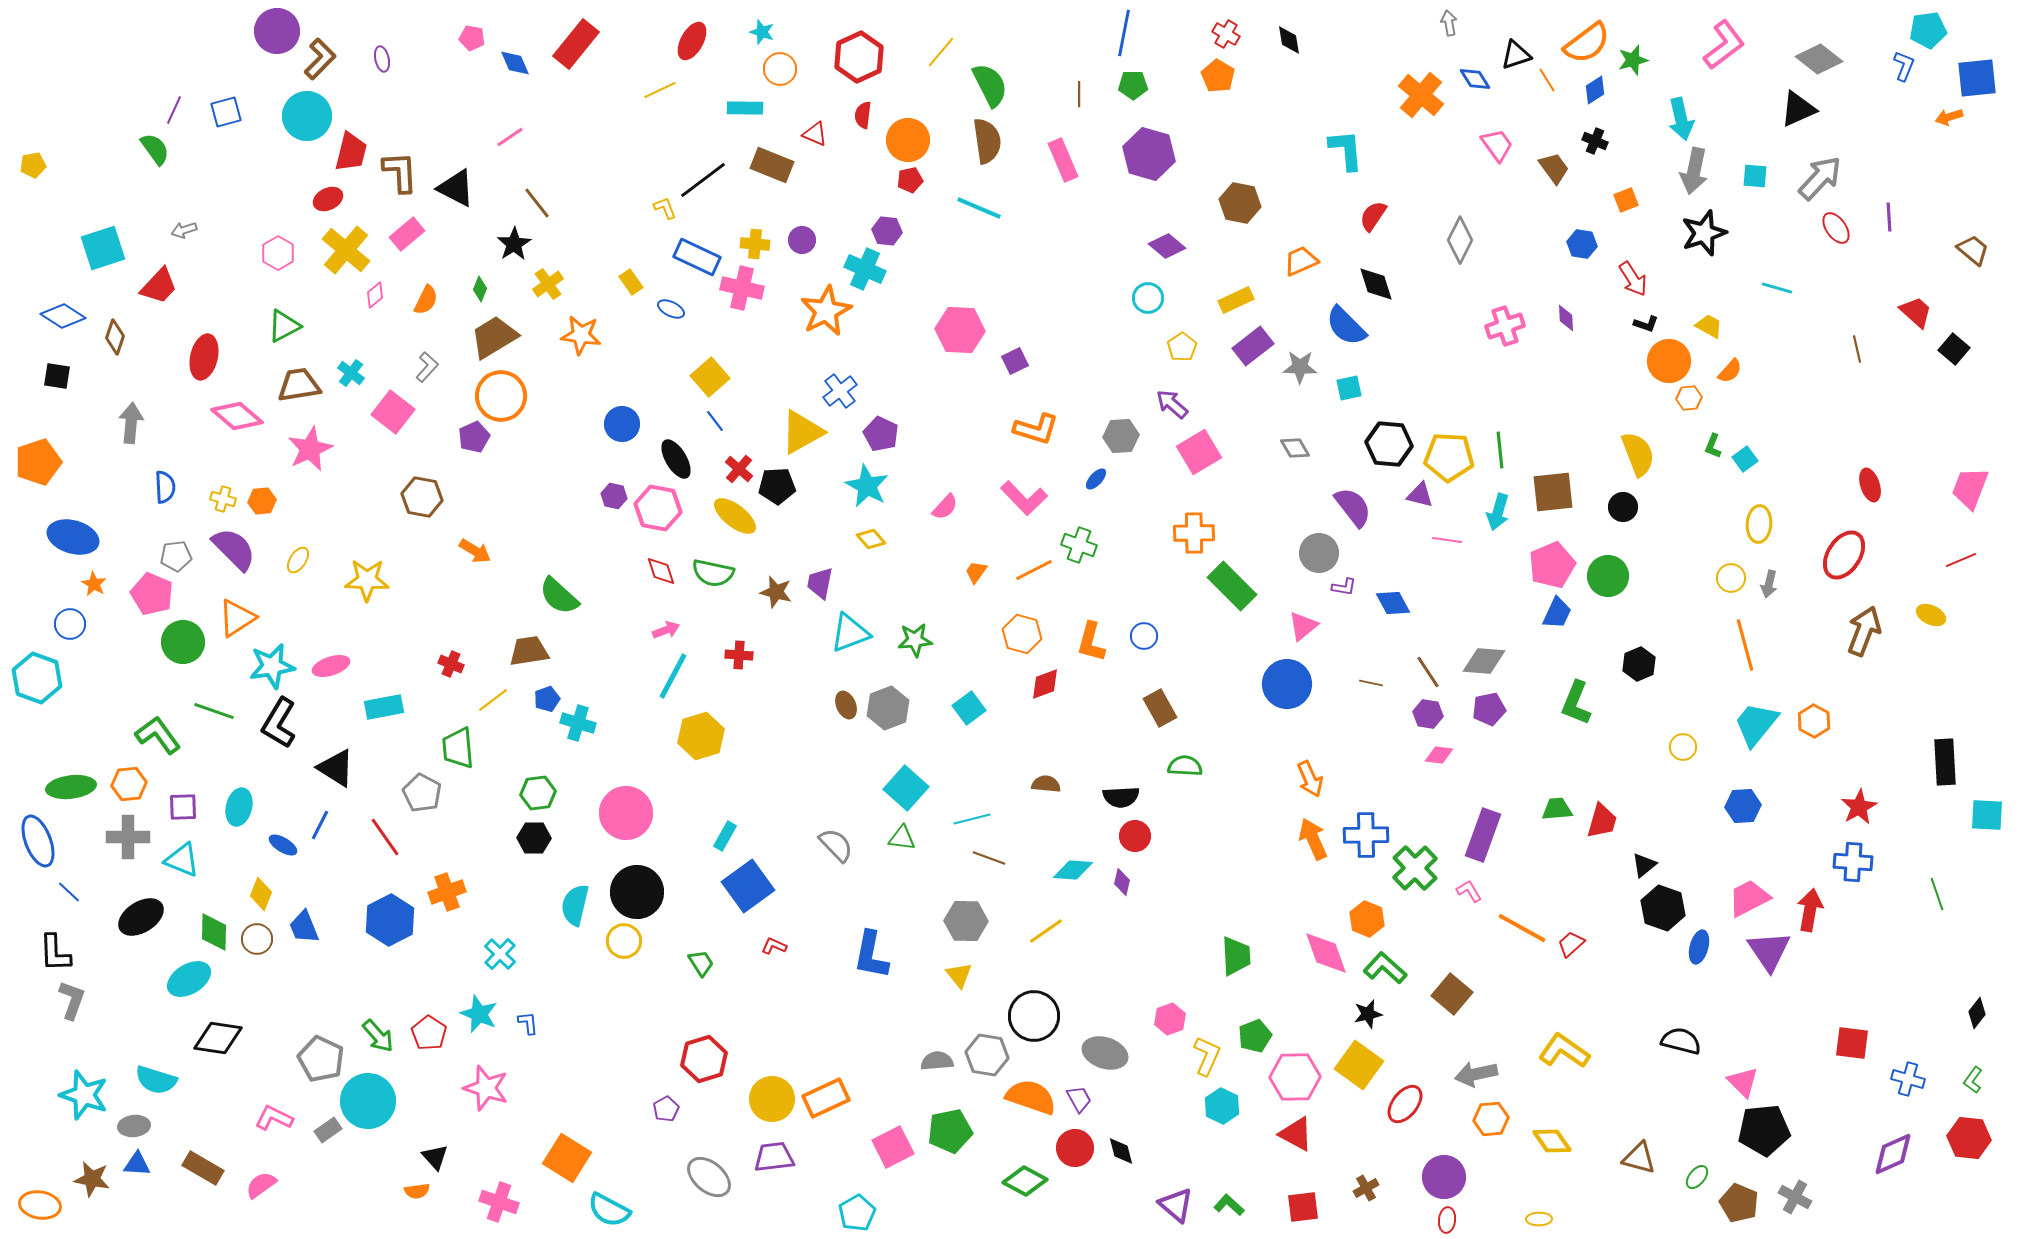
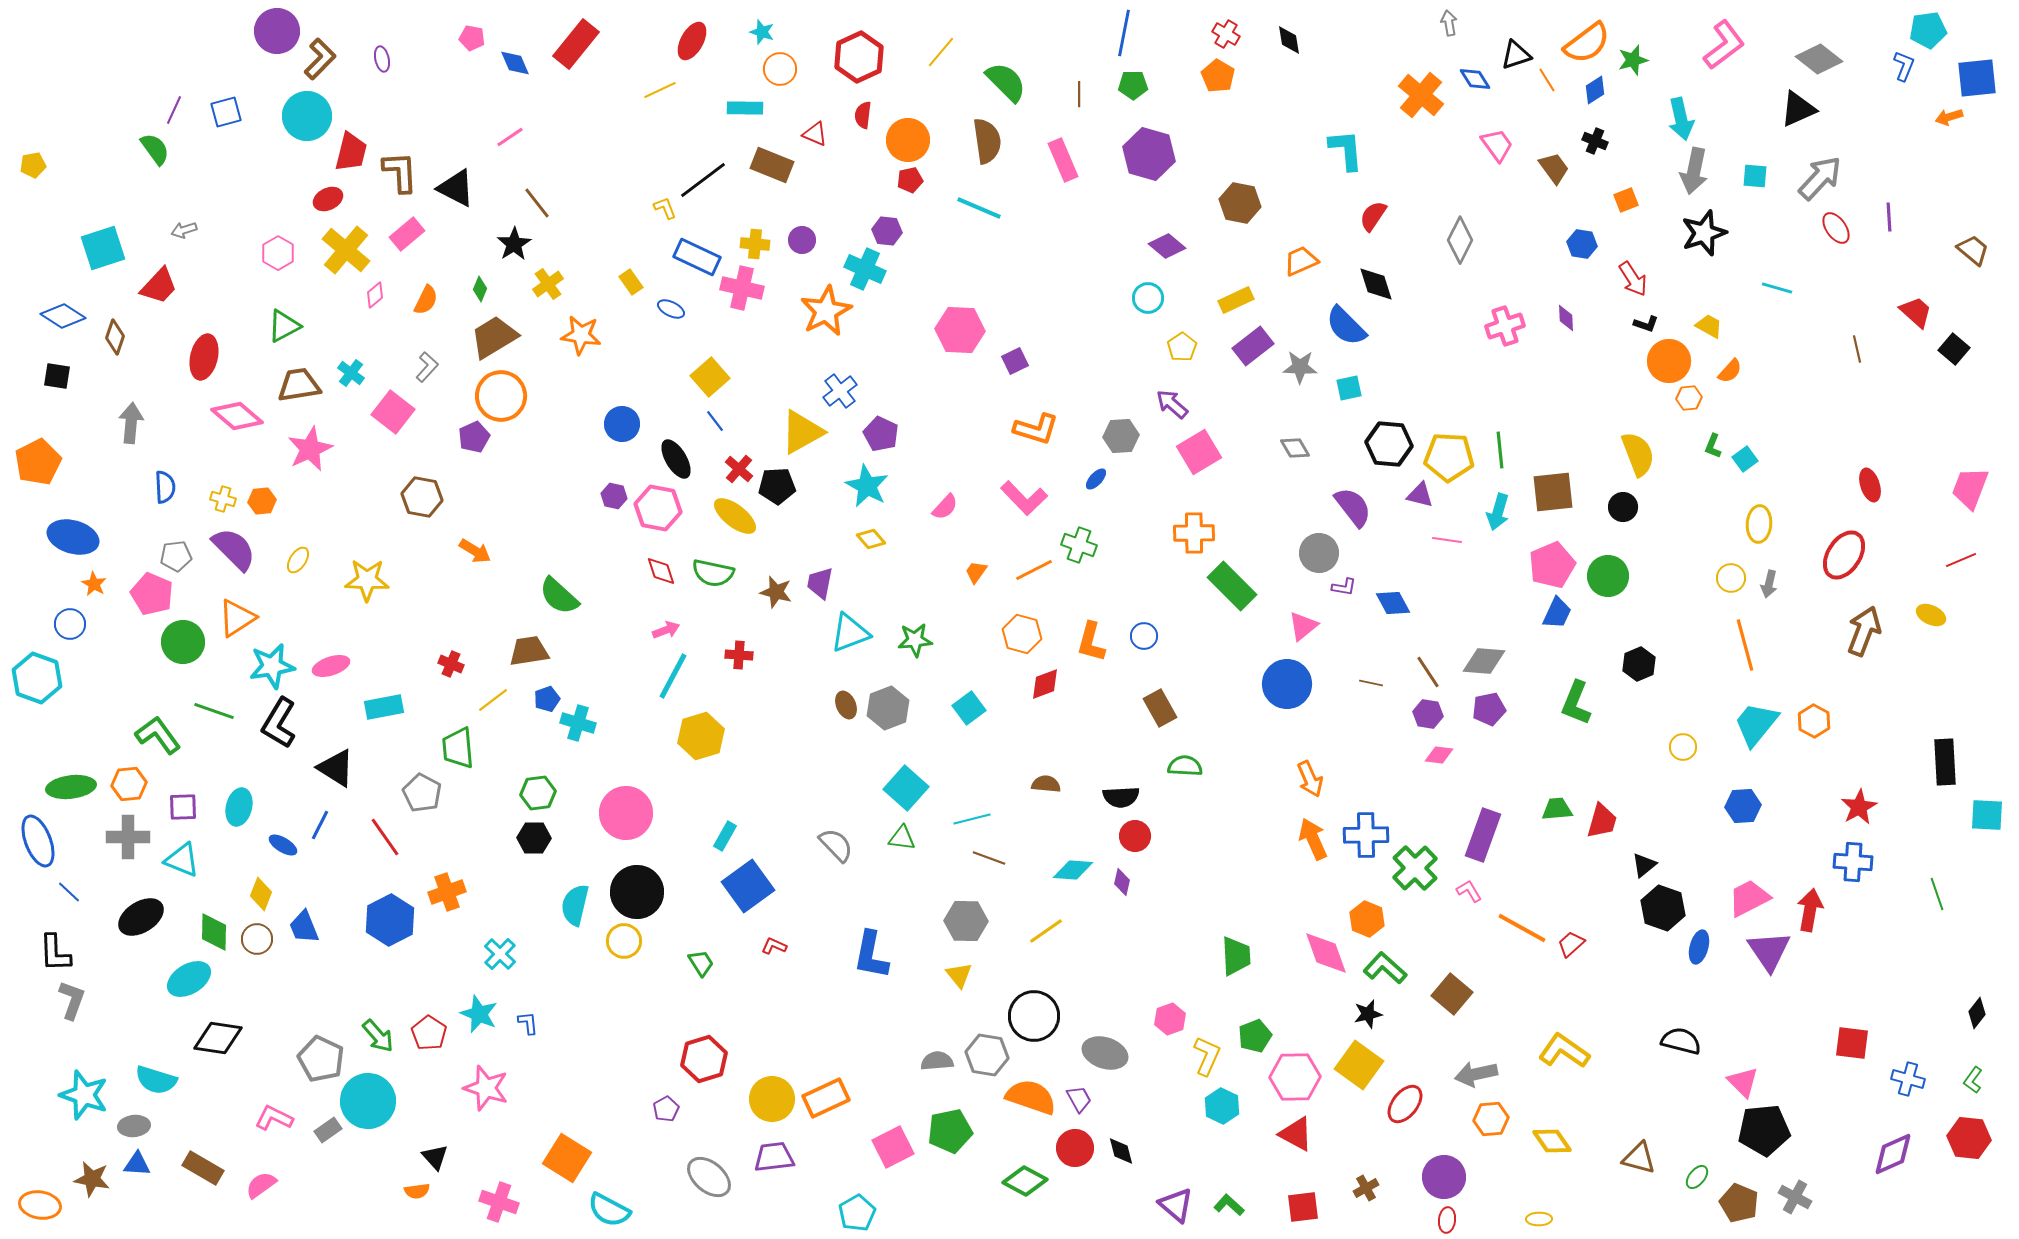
green semicircle at (990, 85): moved 16 px right, 3 px up; rotated 18 degrees counterclockwise
orange pentagon at (38, 462): rotated 9 degrees counterclockwise
